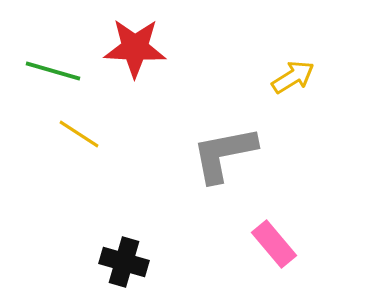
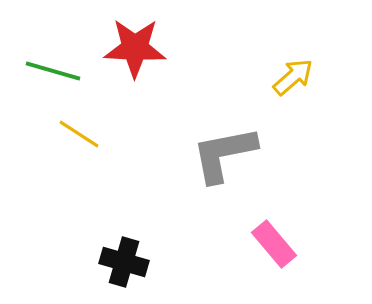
yellow arrow: rotated 9 degrees counterclockwise
